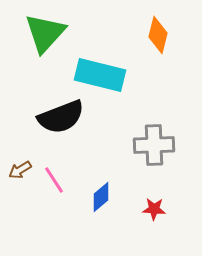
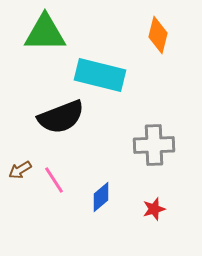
green triangle: rotated 48 degrees clockwise
red star: rotated 20 degrees counterclockwise
